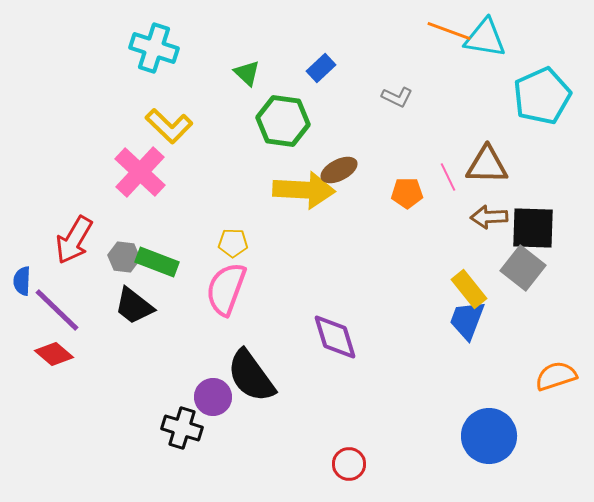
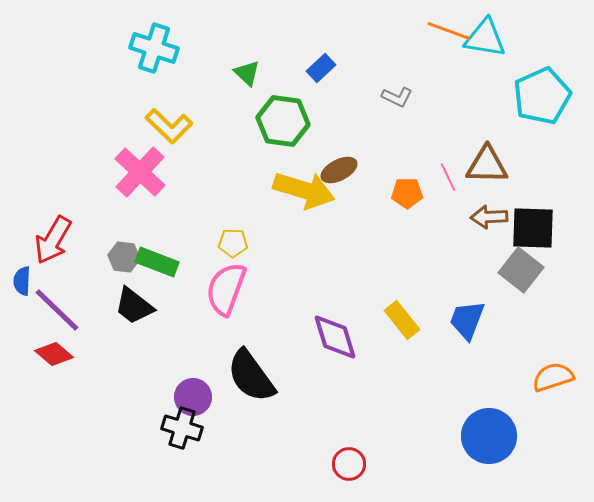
yellow arrow: rotated 14 degrees clockwise
red arrow: moved 21 px left
gray square: moved 2 px left, 2 px down
yellow rectangle: moved 67 px left, 31 px down
orange semicircle: moved 3 px left, 1 px down
purple circle: moved 20 px left
